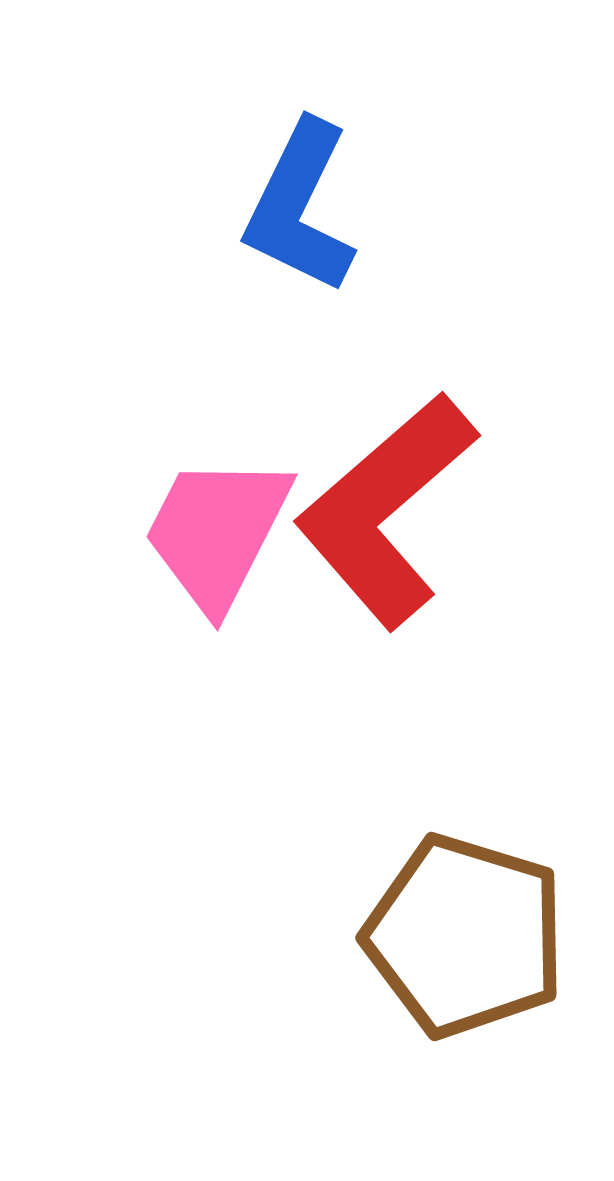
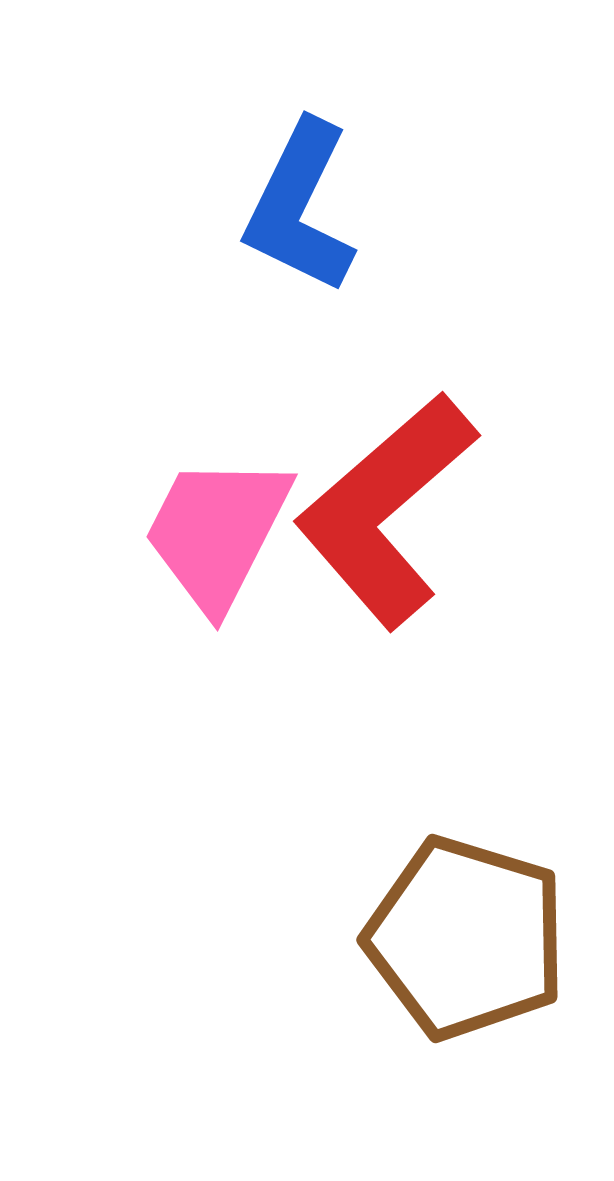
brown pentagon: moved 1 px right, 2 px down
